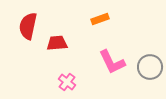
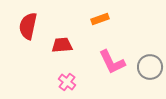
red trapezoid: moved 5 px right, 2 px down
